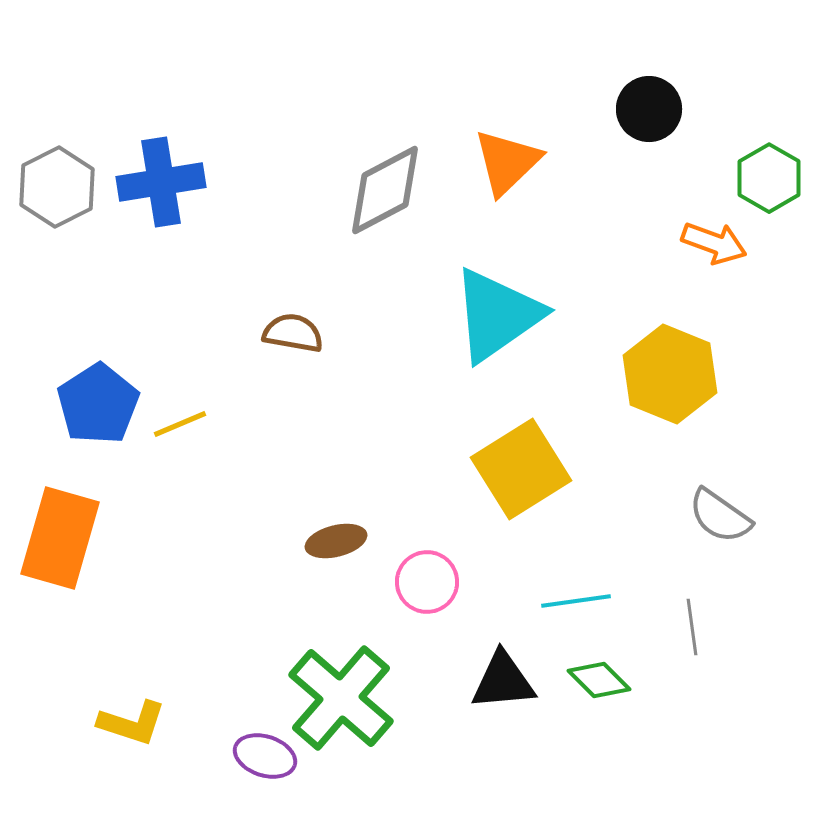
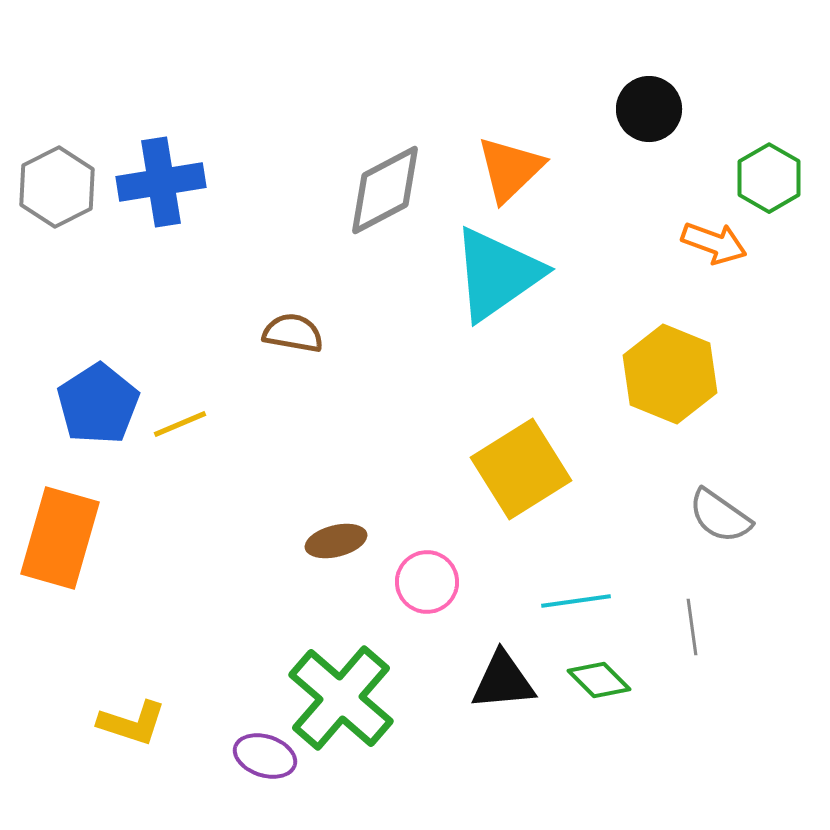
orange triangle: moved 3 px right, 7 px down
cyan triangle: moved 41 px up
